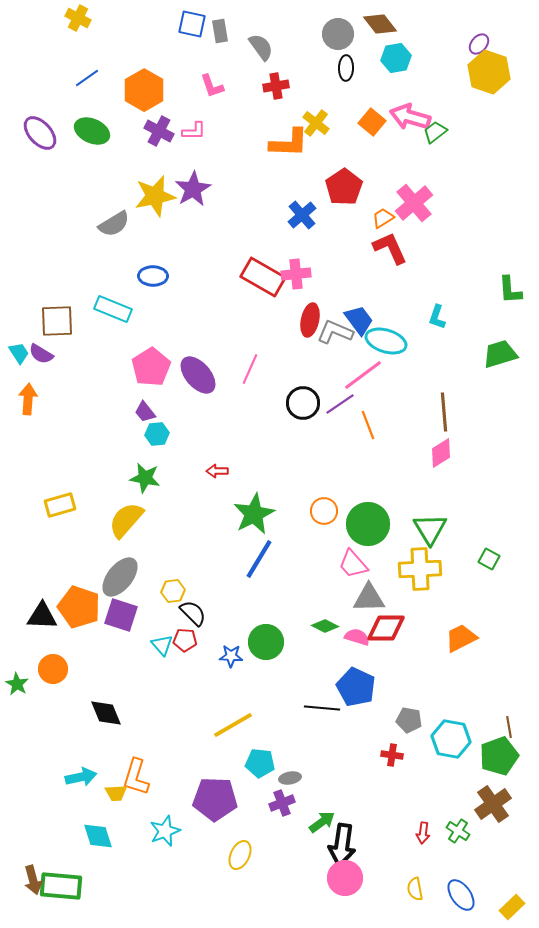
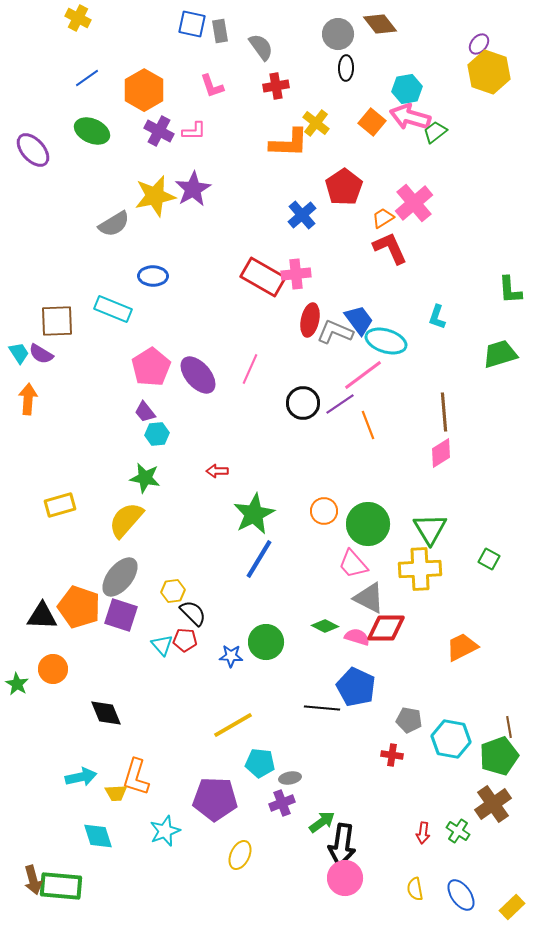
cyan hexagon at (396, 58): moved 11 px right, 31 px down
purple ellipse at (40, 133): moved 7 px left, 17 px down
gray triangle at (369, 598): rotated 28 degrees clockwise
orange trapezoid at (461, 638): moved 1 px right, 9 px down
